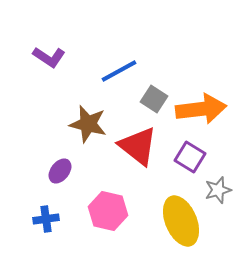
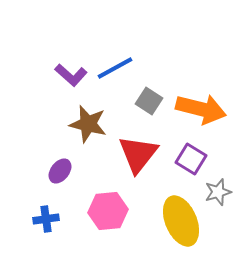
purple L-shape: moved 22 px right, 18 px down; rotated 8 degrees clockwise
blue line: moved 4 px left, 3 px up
gray square: moved 5 px left, 2 px down
orange arrow: rotated 21 degrees clockwise
red triangle: moved 8 px down; rotated 30 degrees clockwise
purple square: moved 1 px right, 2 px down
gray star: moved 2 px down
pink hexagon: rotated 18 degrees counterclockwise
